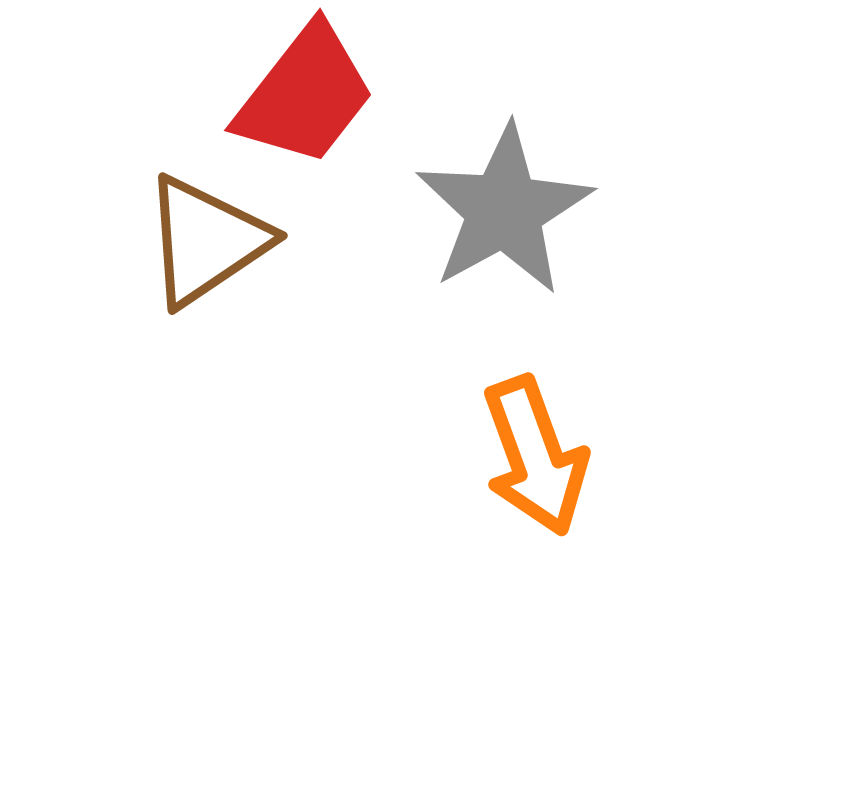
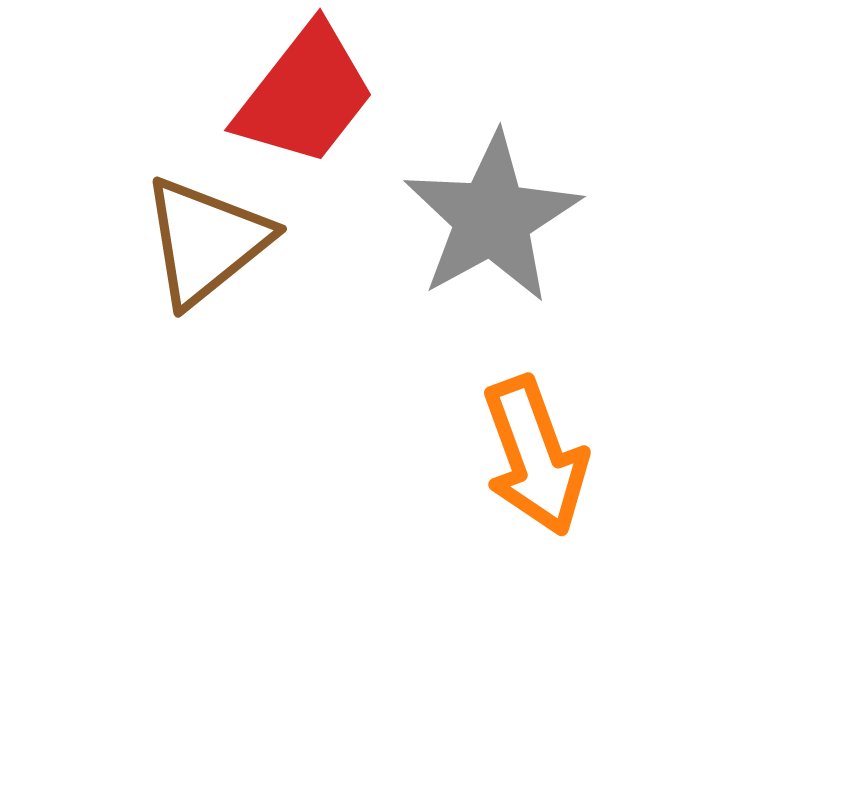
gray star: moved 12 px left, 8 px down
brown triangle: rotated 5 degrees counterclockwise
